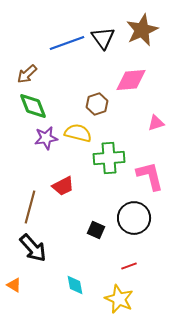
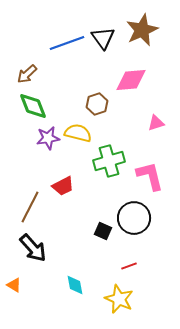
purple star: moved 2 px right
green cross: moved 3 px down; rotated 12 degrees counterclockwise
brown line: rotated 12 degrees clockwise
black square: moved 7 px right, 1 px down
